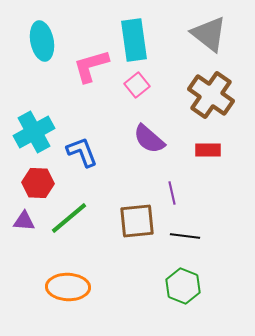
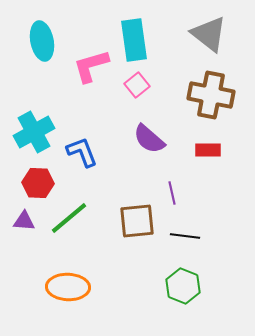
brown cross: rotated 24 degrees counterclockwise
